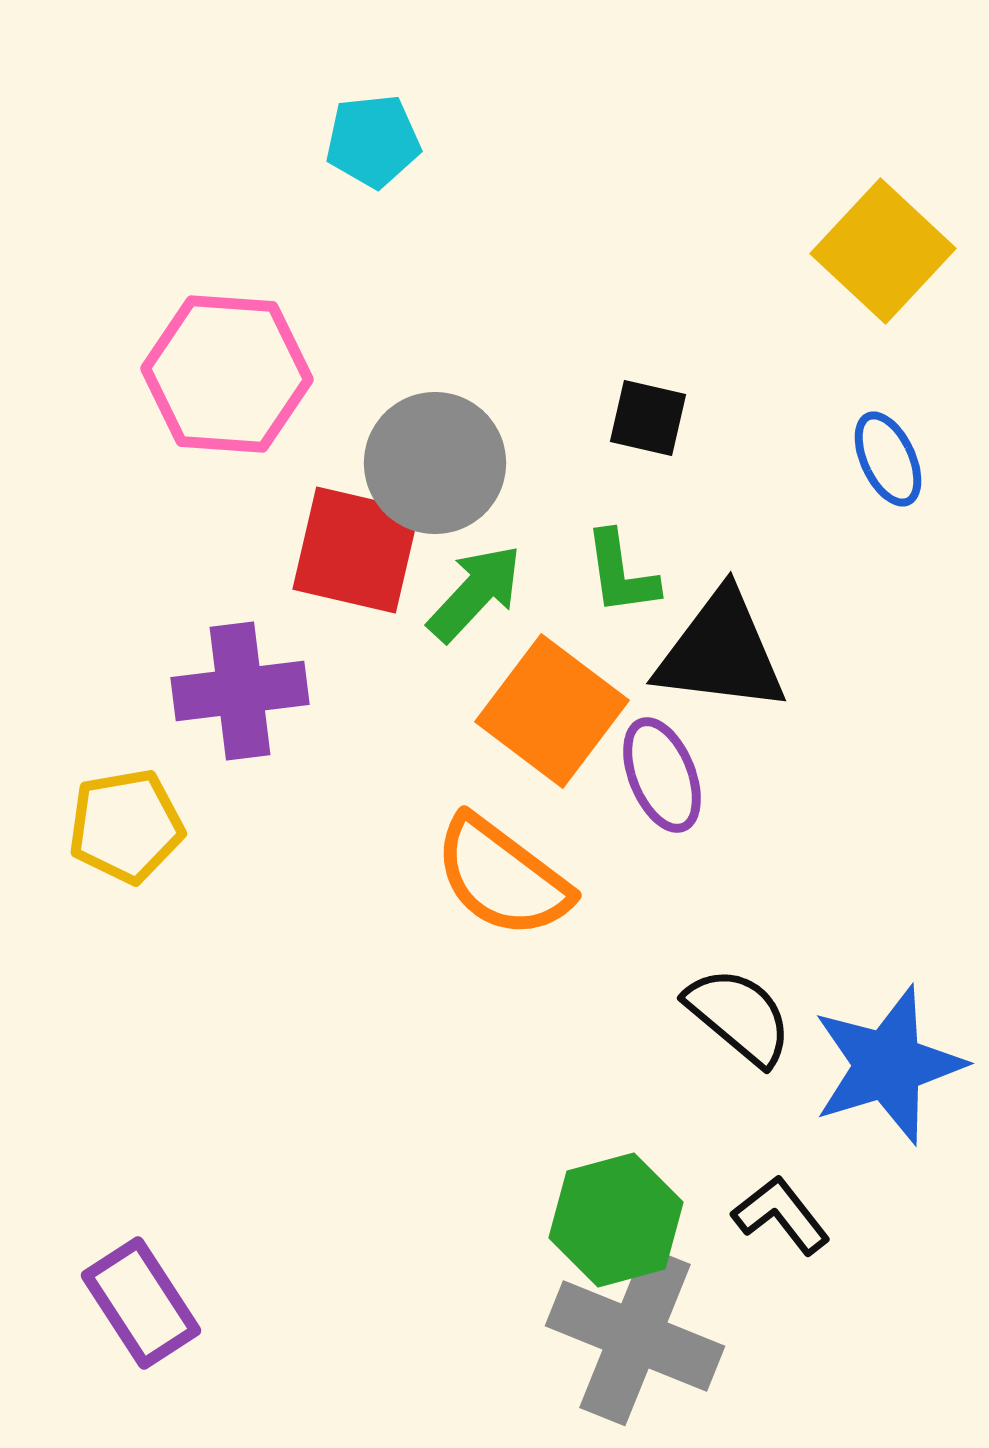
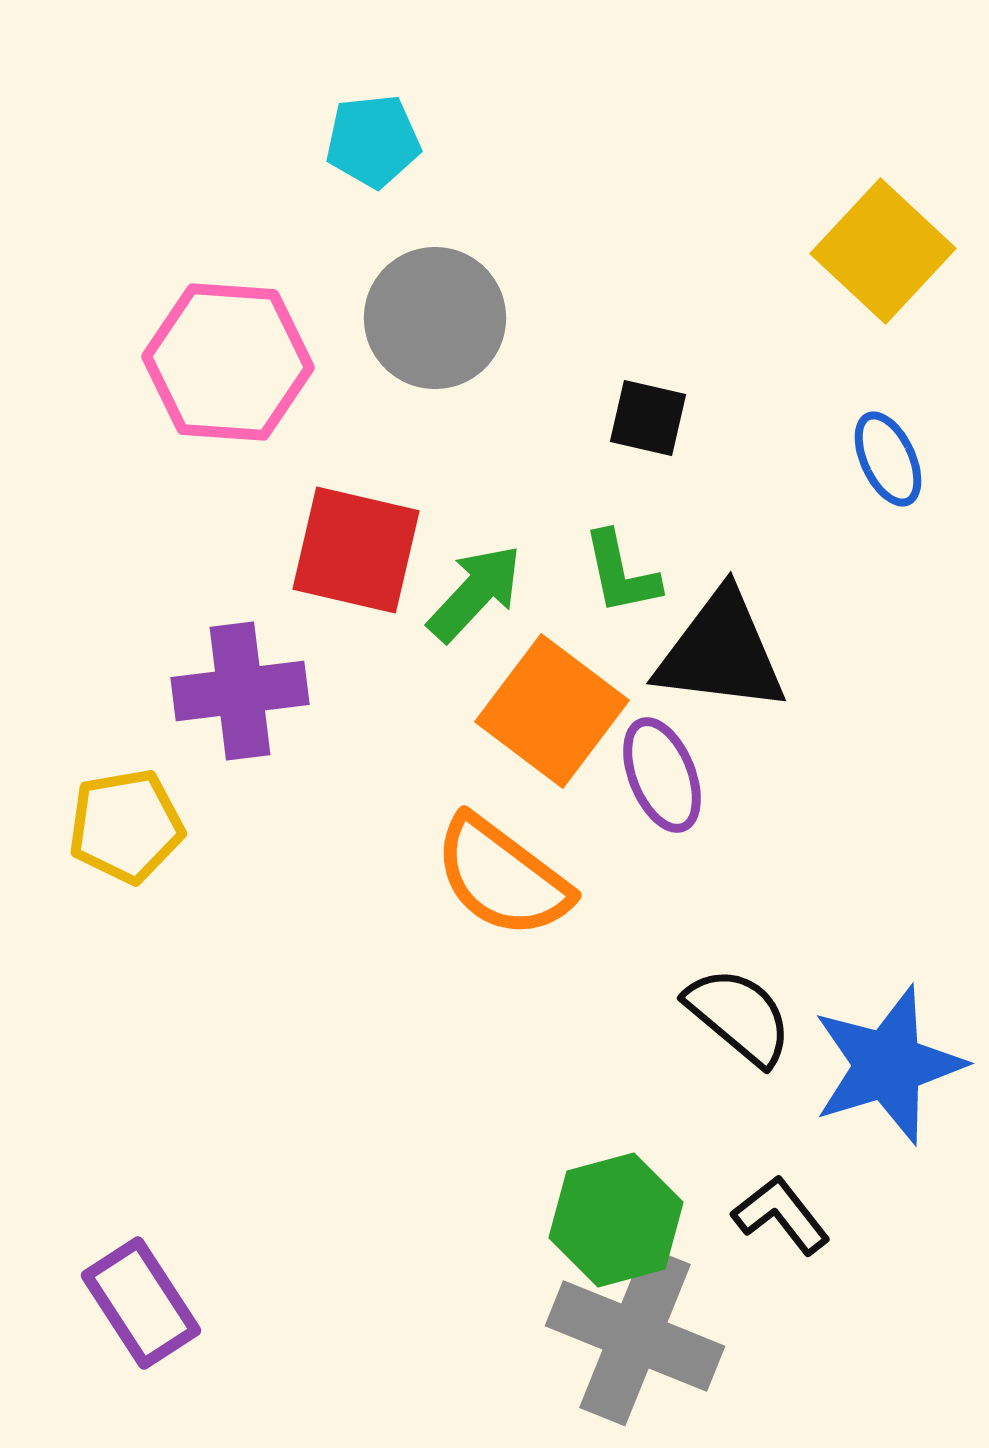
pink hexagon: moved 1 px right, 12 px up
gray circle: moved 145 px up
green L-shape: rotated 4 degrees counterclockwise
